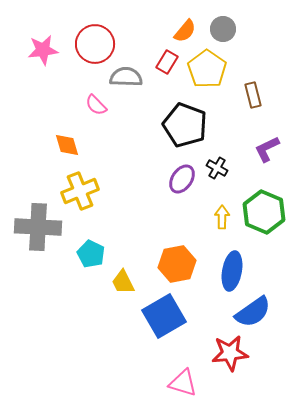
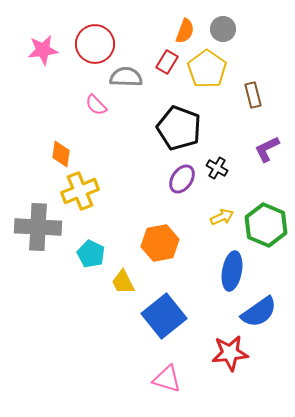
orange semicircle: rotated 20 degrees counterclockwise
black pentagon: moved 6 px left, 3 px down
orange diamond: moved 6 px left, 9 px down; rotated 24 degrees clockwise
green hexagon: moved 2 px right, 13 px down
yellow arrow: rotated 65 degrees clockwise
orange hexagon: moved 17 px left, 21 px up
blue semicircle: moved 6 px right
blue square: rotated 9 degrees counterclockwise
pink triangle: moved 16 px left, 4 px up
